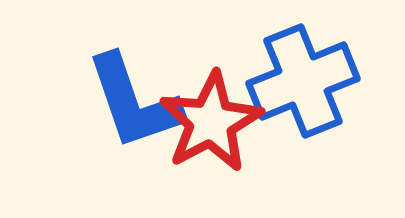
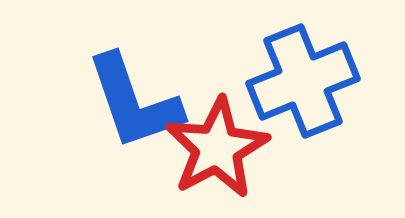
red star: moved 6 px right, 26 px down
